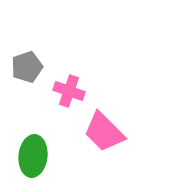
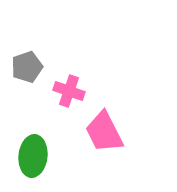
pink trapezoid: rotated 18 degrees clockwise
